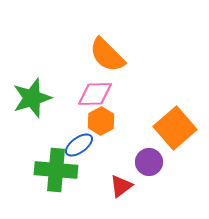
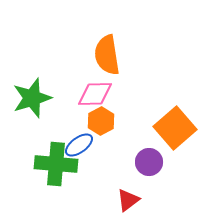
orange semicircle: rotated 36 degrees clockwise
green cross: moved 6 px up
red triangle: moved 7 px right, 14 px down
